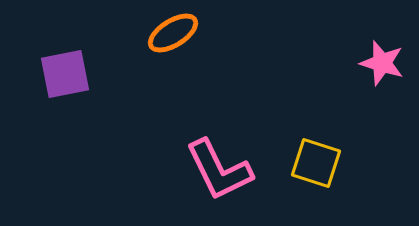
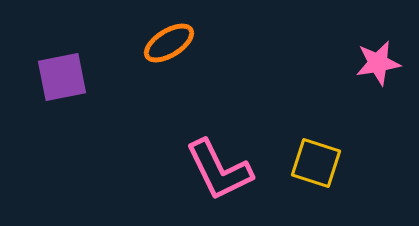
orange ellipse: moved 4 px left, 10 px down
pink star: moved 4 px left; rotated 27 degrees counterclockwise
purple square: moved 3 px left, 3 px down
